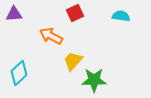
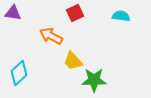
purple triangle: moved 1 px left, 1 px up; rotated 12 degrees clockwise
yellow trapezoid: rotated 85 degrees counterclockwise
